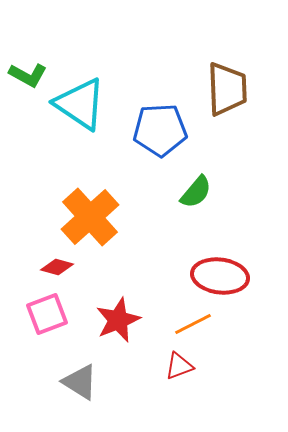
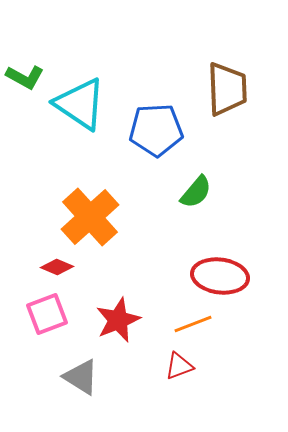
green L-shape: moved 3 px left, 2 px down
blue pentagon: moved 4 px left
red diamond: rotated 8 degrees clockwise
orange line: rotated 6 degrees clockwise
gray triangle: moved 1 px right, 5 px up
